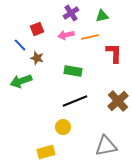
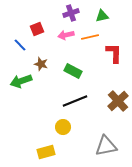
purple cross: rotated 14 degrees clockwise
brown star: moved 4 px right, 6 px down
green rectangle: rotated 18 degrees clockwise
